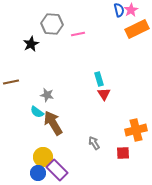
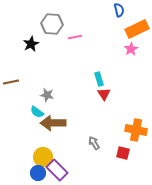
pink star: moved 39 px down
pink line: moved 3 px left, 3 px down
brown arrow: rotated 60 degrees counterclockwise
orange cross: rotated 25 degrees clockwise
red square: rotated 16 degrees clockwise
